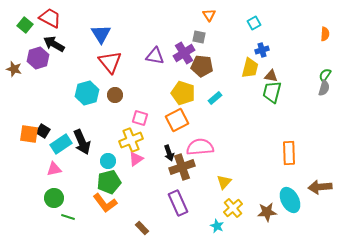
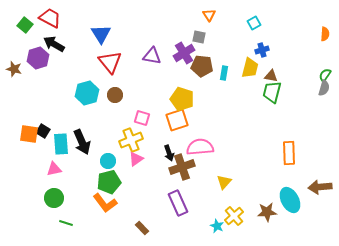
purple triangle at (155, 56): moved 3 px left
yellow pentagon at (183, 93): moved 1 px left, 6 px down
cyan rectangle at (215, 98): moved 9 px right, 25 px up; rotated 40 degrees counterclockwise
pink square at (140, 118): moved 2 px right
orange square at (177, 120): rotated 10 degrees clockwise
cyan rectangle at (61, 144): rotated 60 degrees counterclockwise
yellow cross at (233, 208): moved 1 px right, 8 px down
green line at (68, 217): moved 2 px left, 6 px down
